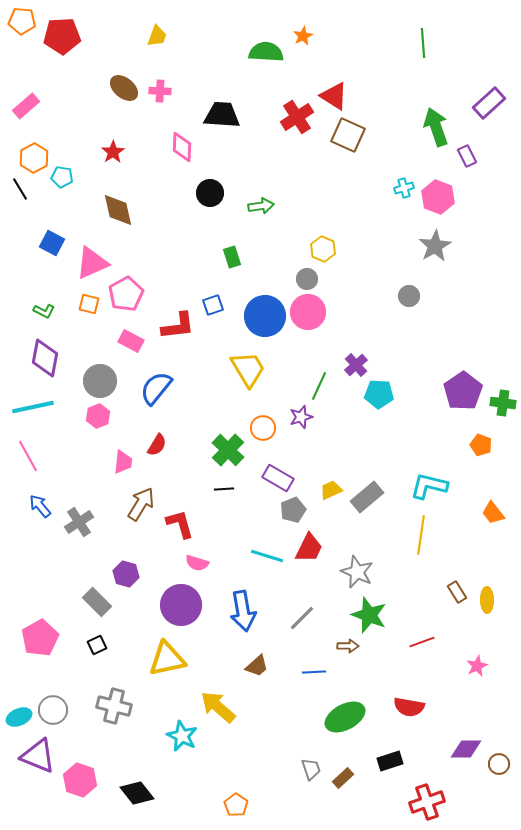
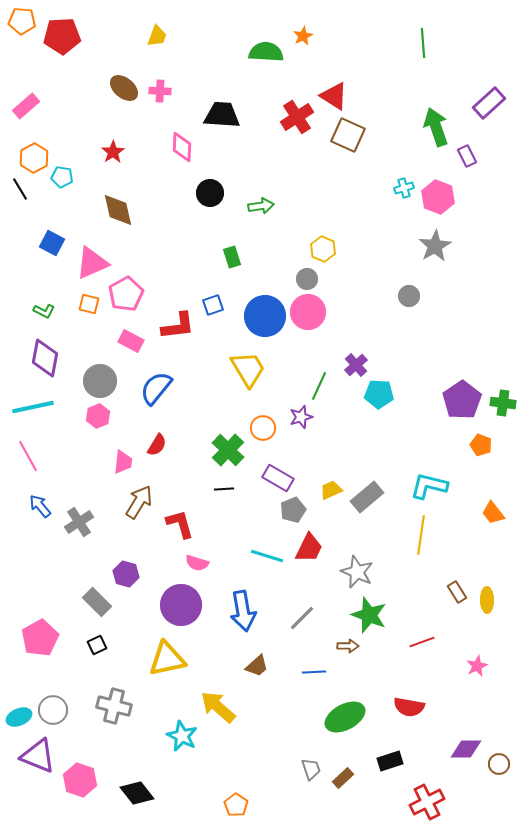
purple pentagon at (463, 391): moved 1 px left, 9 px down
brown arrow at (141, 504): moved 2 px left, 2 px up
red cross at (427, 802): rotated 8 degrees counterclockwise
